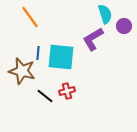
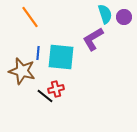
purple circle: moved 9 px up
red cross: moved 11 px left, 2 px up
